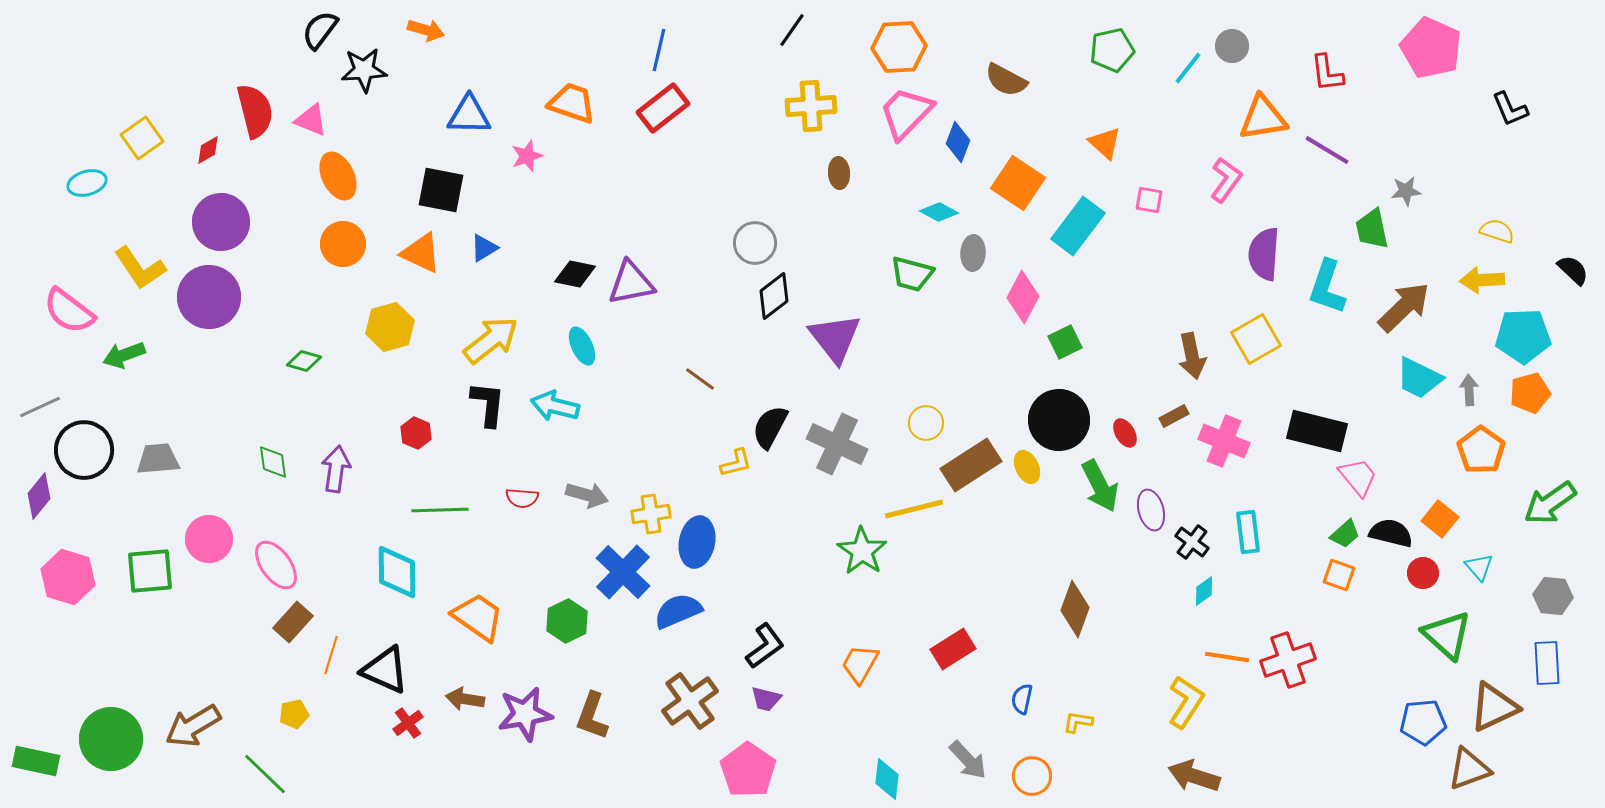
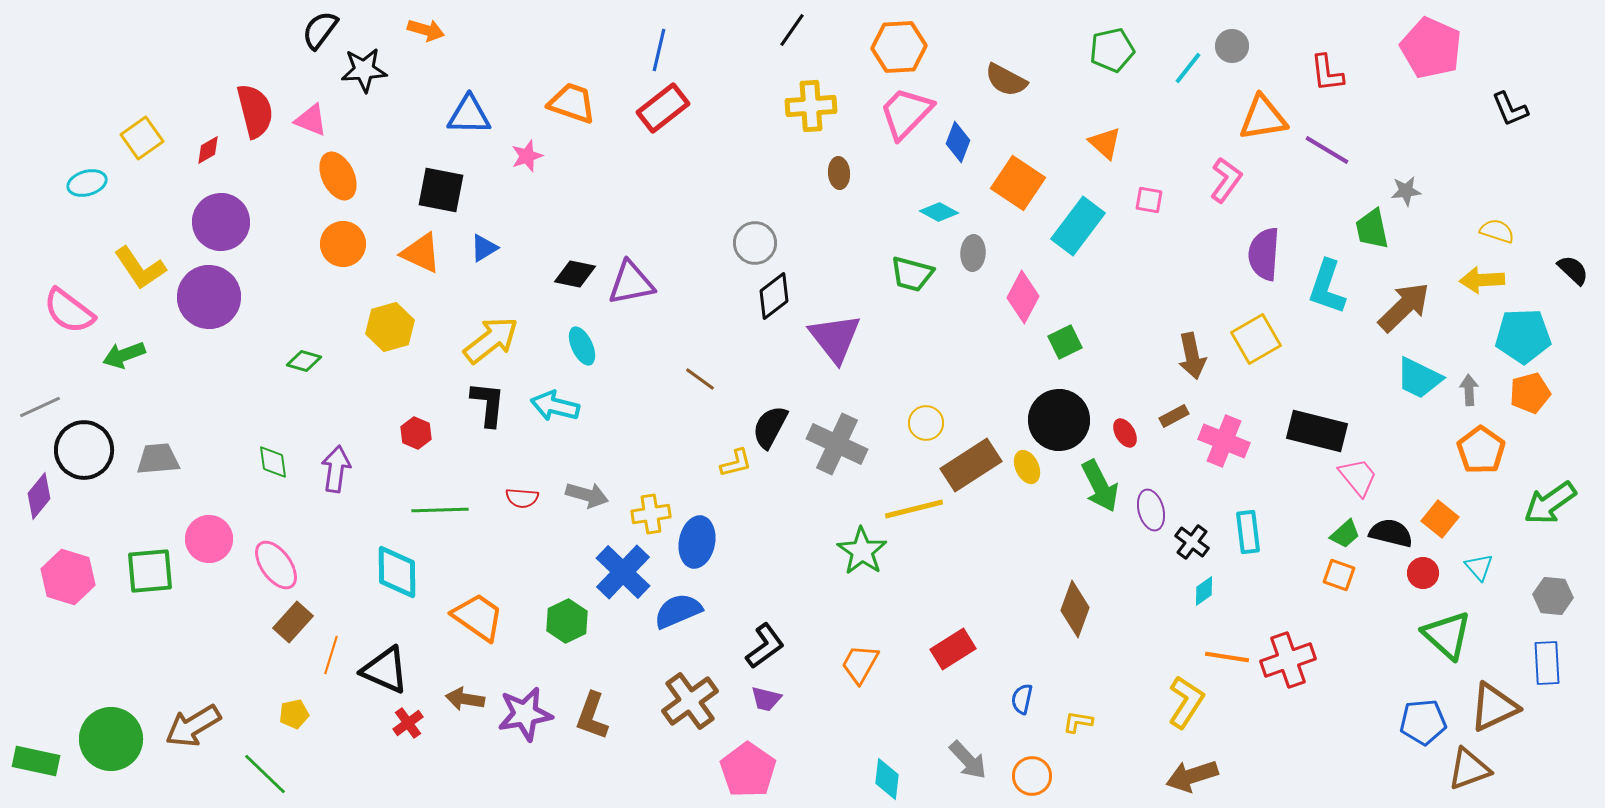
brown arrow at (1194, 776): moved 2 px left; rotated 36 degrees counterclockwise
